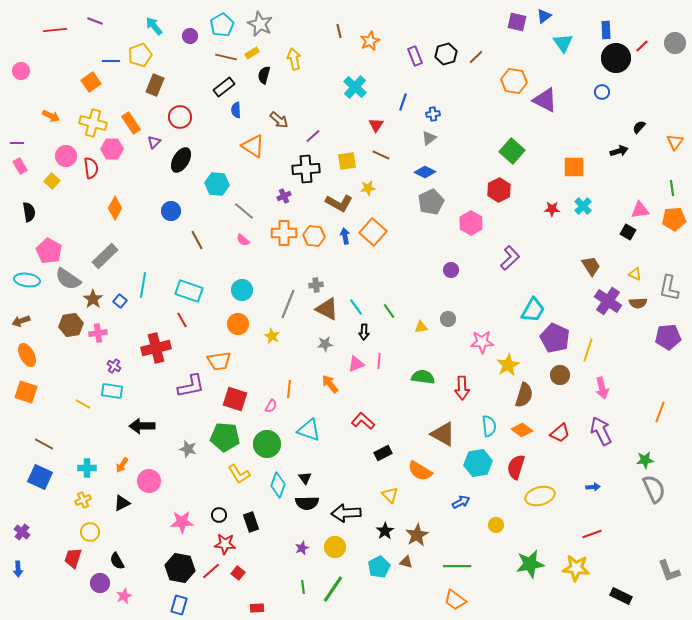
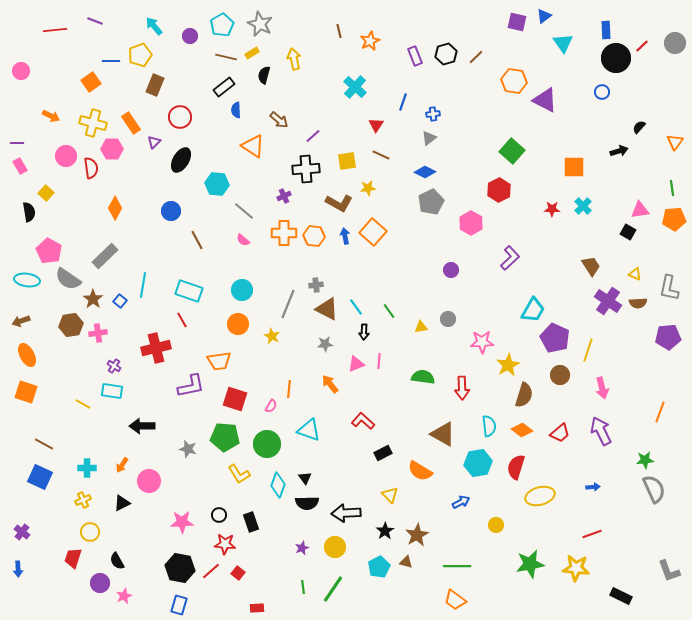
yellow square at (52, 181): moved 6 px left, 12 px down
